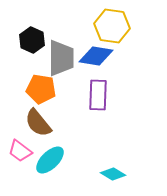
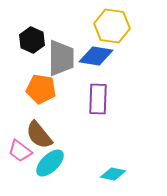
purple rectangle: moved 4 px down
brown semicircle: moved 1 px right, 12 px down
cyan ellipse: moved 3 px down
cyan diamond: rotated 20 degrees counterclockwise
